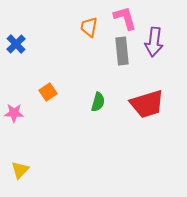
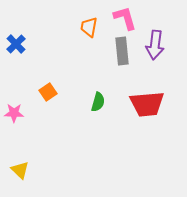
purple arrow: moved 1 px right, 3 px down
red trapezoid: rotated 12 degrees clockwise
yellow triangle: rotated 30 degrees counterclockwise
